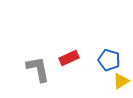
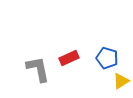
blue pentagon: moved 2 px left, 2 px up
